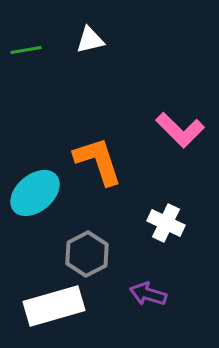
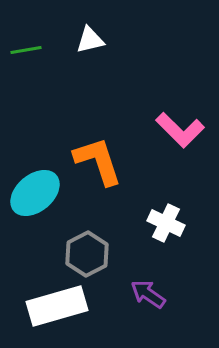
purple arrow: rotated 18 degrees clockwise
white rectangle: moved 3 px right
